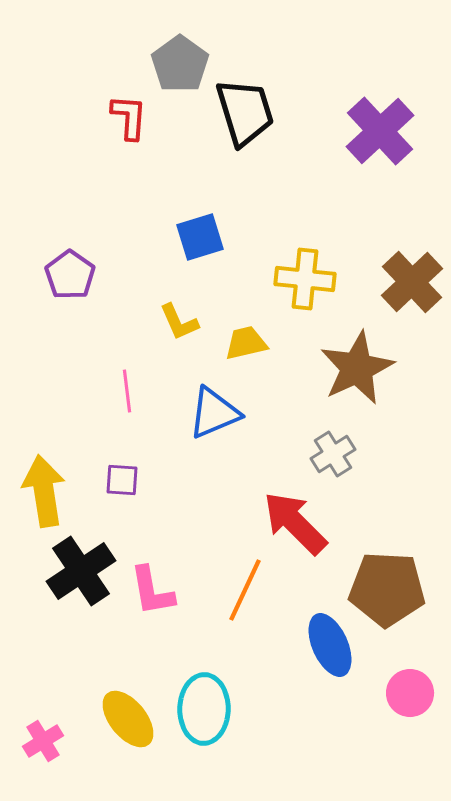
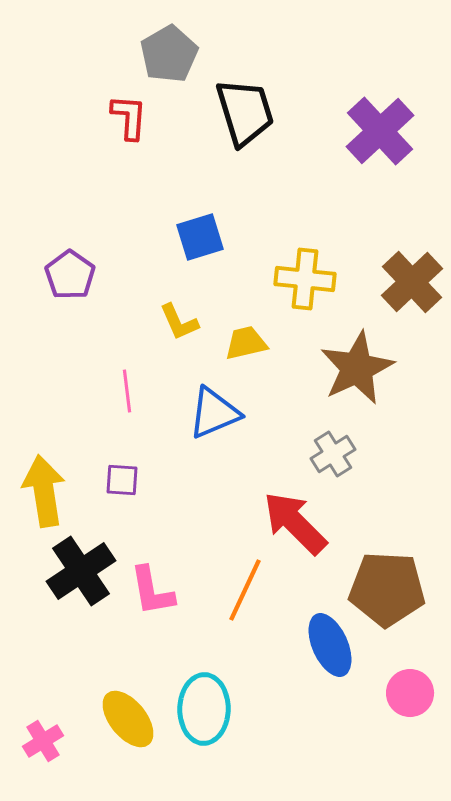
gray pentagon: moved 11 px left, 10 px up; rotated 6 degrees clockwise
